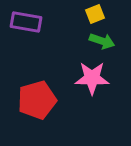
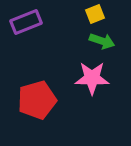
purple rectangle: rotated 32 degrees counterclockwise
